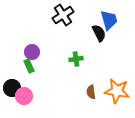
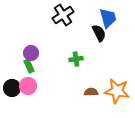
blue trapezoid: moved 1 px left, 2 px up
purple circle: moved 1 px left, 1 px down
brown semicircle: rotated 96 degrees clockwise
pink circle: moved 4 px right, 10 px up
